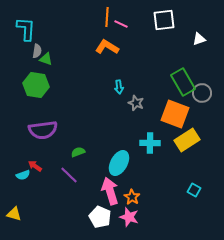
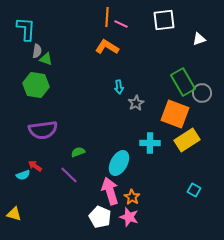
gray star: rotated 21 degrees clockwise
